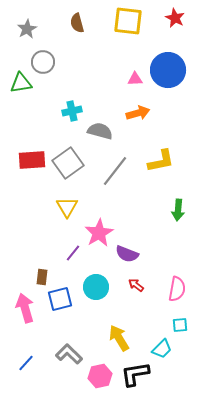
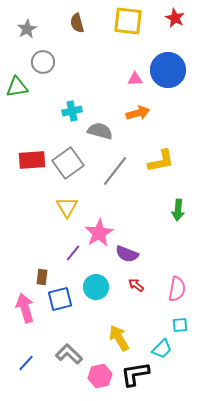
green triangle: moved 4 px left, 4 px down
